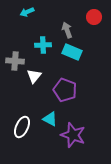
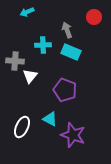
cyan rectangle: moved 1 px left
white triangle: moved 4 px left
